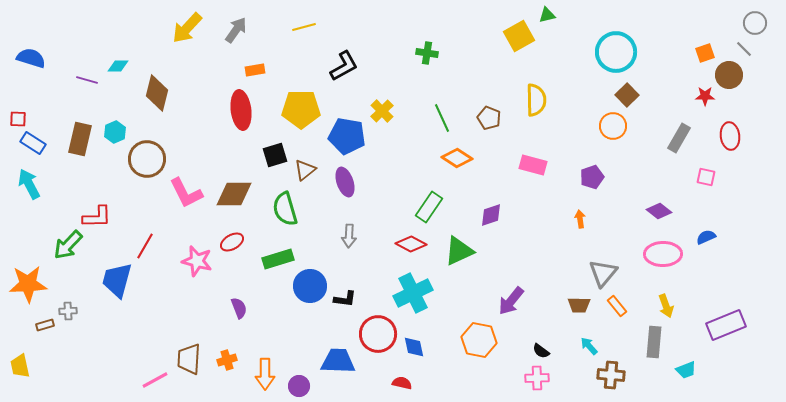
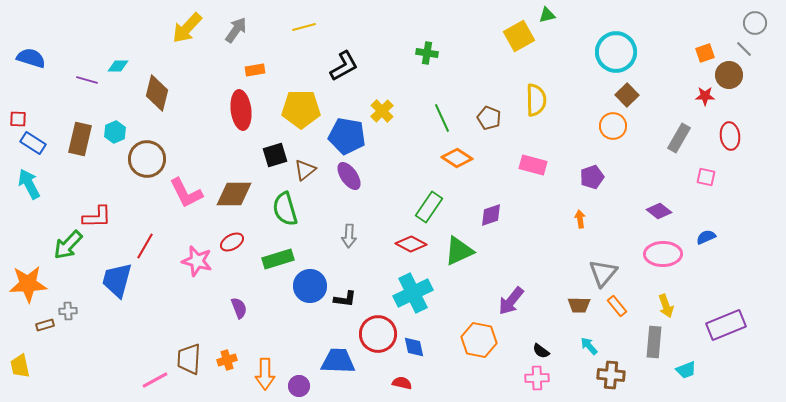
purple ellipse at (345, 182): moved 4 px right, 6 px up; rotated 16 degrees counterclockwise
